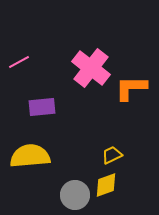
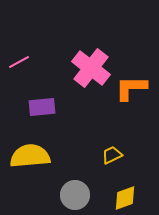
yellow diamond: moved 19 px right, 13 px down
